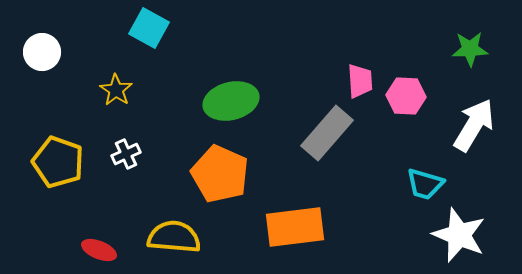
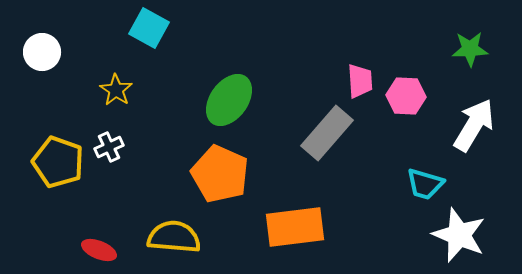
green ellipse: moved 2 px left, 1 px up; rotated 40 degrees counterclockwise
white cross: moved 17 px left, 7 px up
